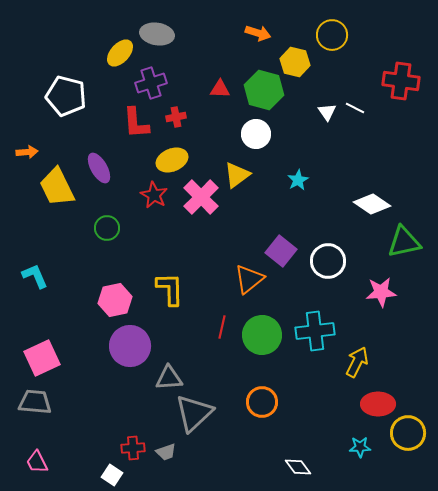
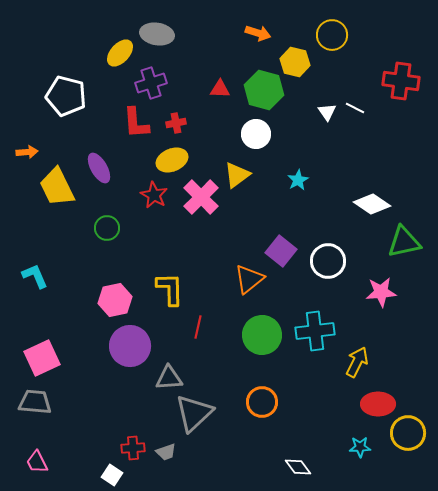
red cross at (176, 117): moved 6 px down
red line at (222, 327): moved 24 px left
